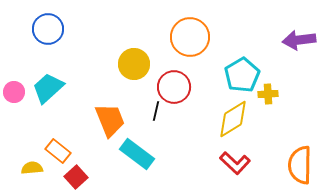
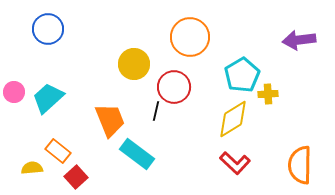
cyan trapezoid: moved 10 px down
